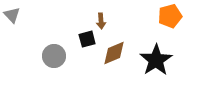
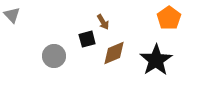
orange pentagon: moved 1 px left, 2 px down; rotated 20 degrees counterclockwise
brown arrow: moved 2 px right, 1 px down; rotated 28 degrees counterclockwise
